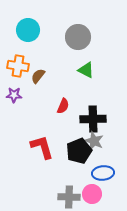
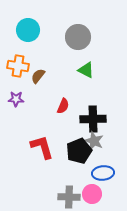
purple star: moved 2 px right, 4 px down
